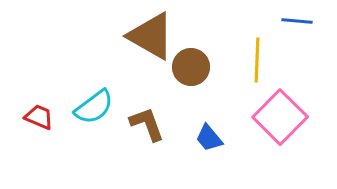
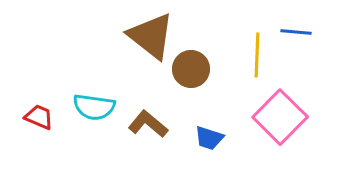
blue line: moved 1 px left, 11 px down
brown triangle: rotated 8 degrees clockwise
yellow line: moved 5 px up
brown circle: moved 2 px down
cyan semicircle: rotated 45 degrees clockwise
brown L-shape: moved 1 px right; rotated 30 degrees counterclockwise
blue trapezoid: rotated 32 degrees counterclockwise
